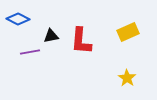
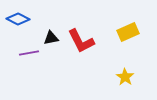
black triangle: moved 2 px down
red L-shape: rotated 32 degrees counterclockwise
purple line: moved 1 px left, 1 px down
yellow star: moved 2 px left, 1 px up
